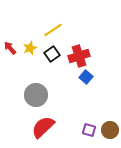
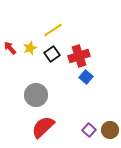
purple square: rotated 24 degrees clockwise
